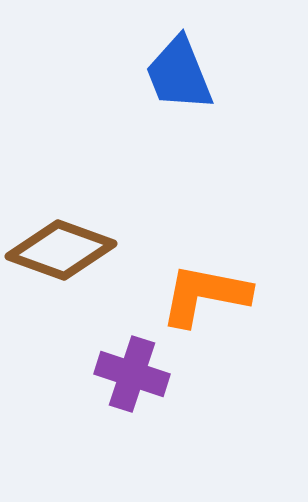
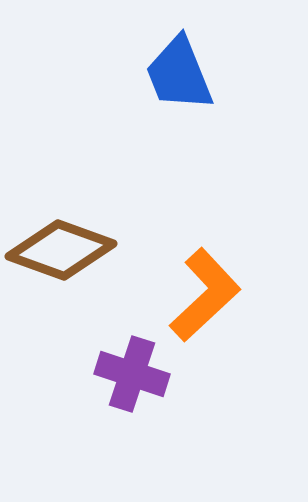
orange L-shape: rotated 126 degrees clockwise
